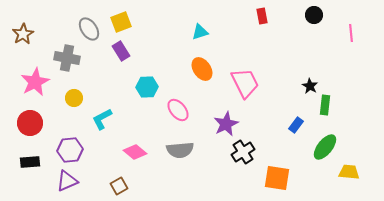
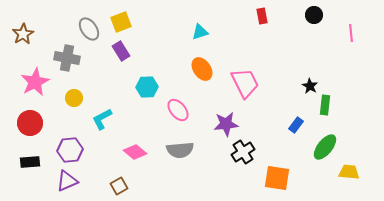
purple star: rotated 20 degrees clockwise
